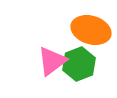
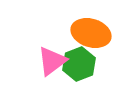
orange ellipse: moved 3 px down
